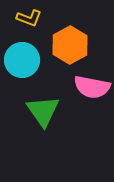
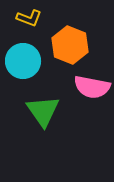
orange hexagon: rotated 9 degrees counterclockwise
cyan circle: moved 1 px right, 1 px down
